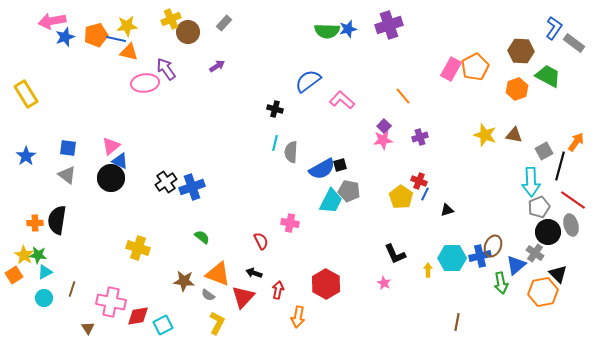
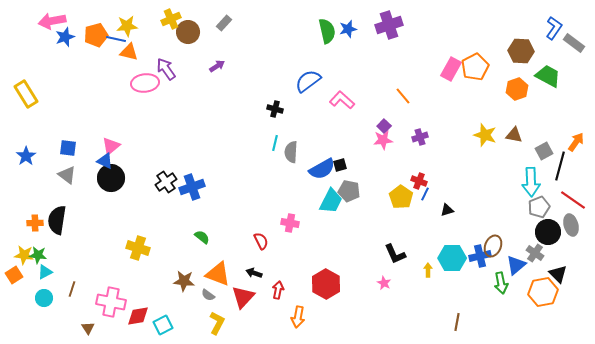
green semicircle at (327, 31): rotated 105 degrees counterclockwise
blue triangle at (120, 161): moved 15 px left
yellow star at (24, 255): rotated 24 degrees counterclockwise
